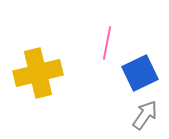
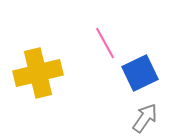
pink line: moved 2 px left; rotated 40 degrees counterclockwise
gray arrow: moved 3 px down
